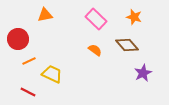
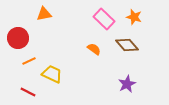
orange triangle: moved 1 px left, 1 px up
pink rectangle: moved 8 px right
red circle: moved 1 px up
orange semicircle: moved 1 px left, 1 px up
purple star: moved 16 px left, 11 px down
